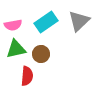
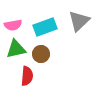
cyan rectangle: moved 1 px left, 5 px down; rotated 15 degrees clockwise
